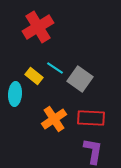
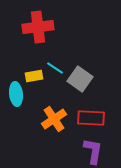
red cross: rotated 24 degrees clockwise
yellow rectangle: rotated 48 degrees counterclockwise
cyan ellipse: moved 1 px right; rotated 10 degrees counterclockwise
